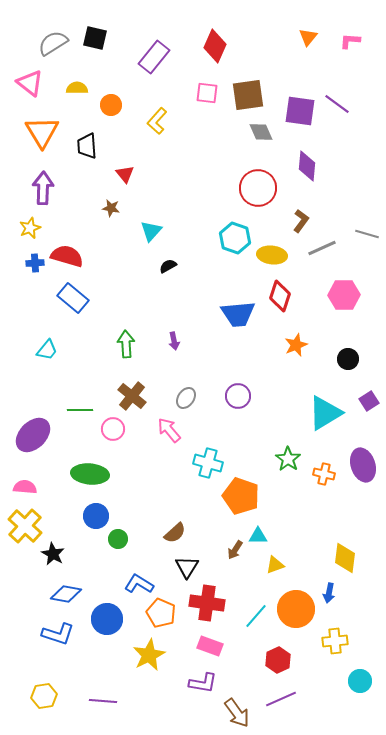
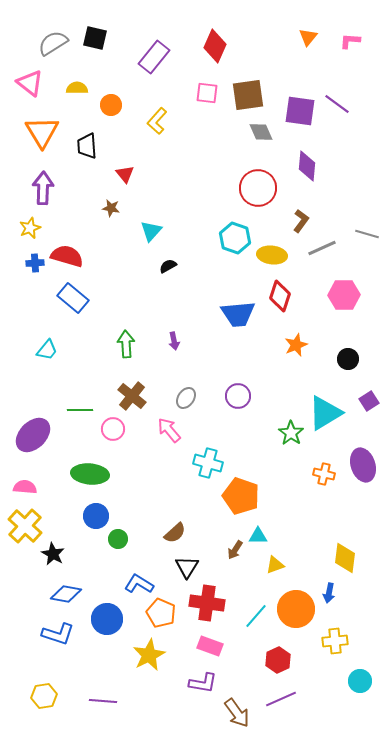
green star at (288, 459): moved 3 px right, 26 px up
